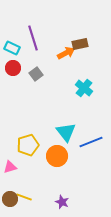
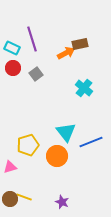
purple line: moved 1 px left, 1 px down
